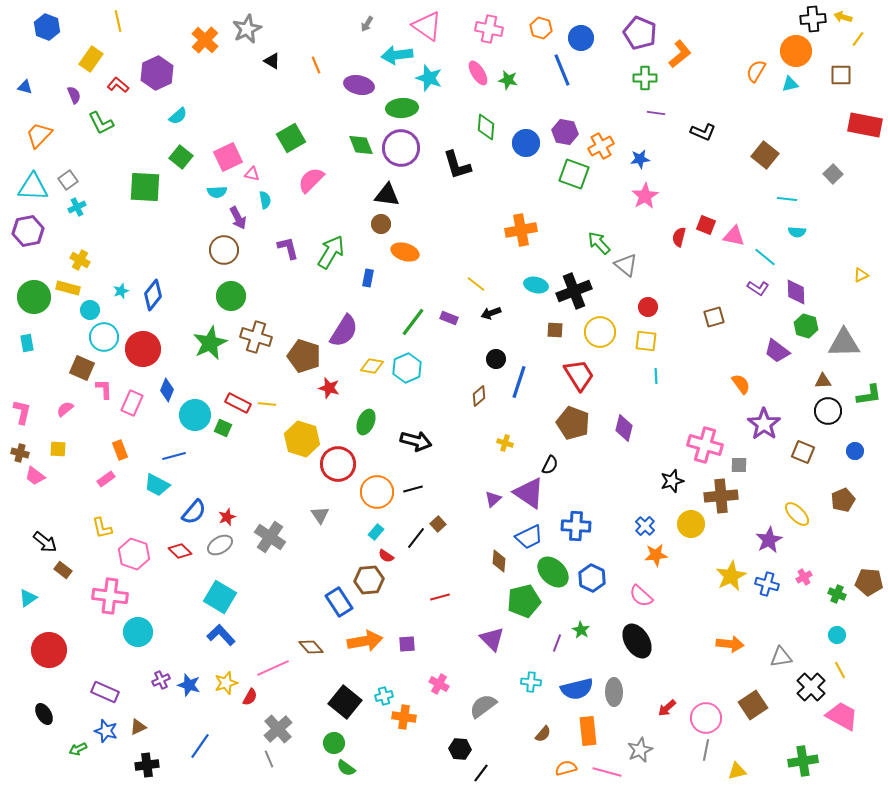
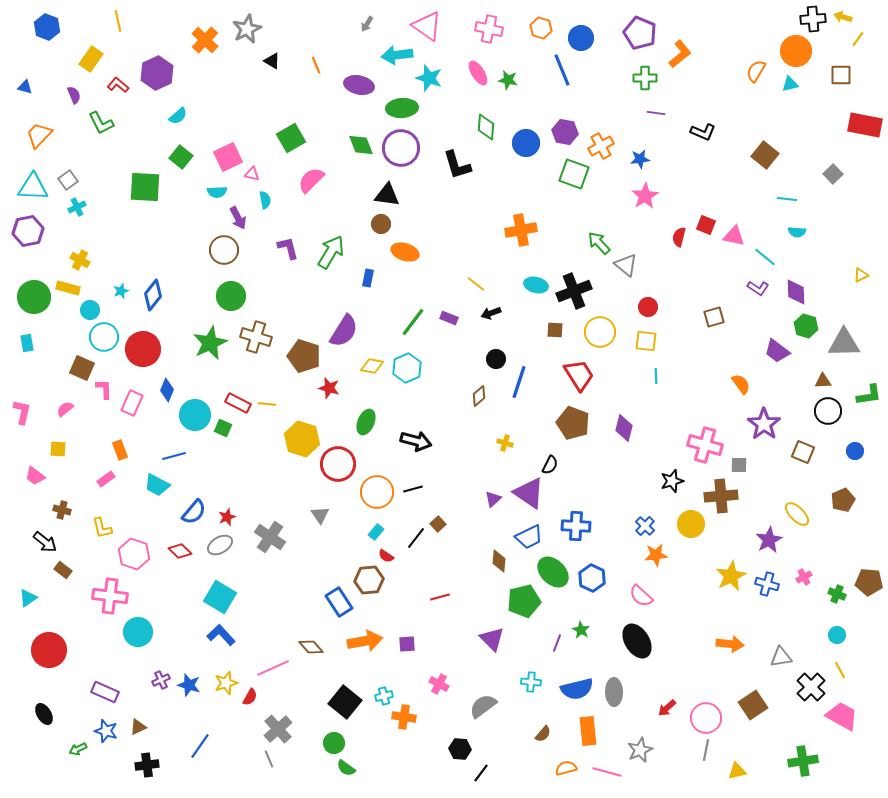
brown cross at (20, 453): moved 42 px right, 57 px down
